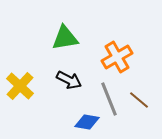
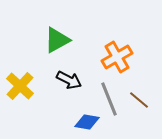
green triangle: moved 8 px left, 2 px down; rotated 20 degrees counterclockwise
